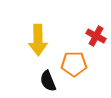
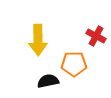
black semicircle: rotated 100 degrees clockwise
